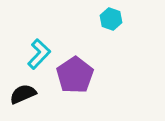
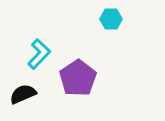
cyan hexagon: rotated 20 degrees counterclockwise
purple pentagon: moved 3 px right, 3 px down
